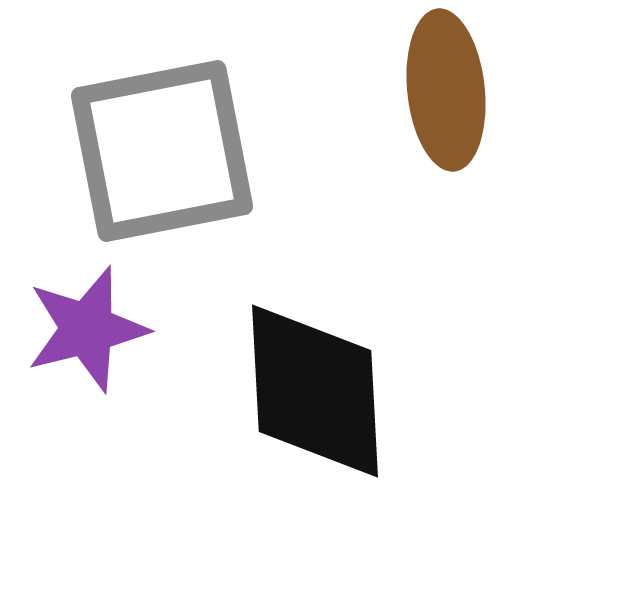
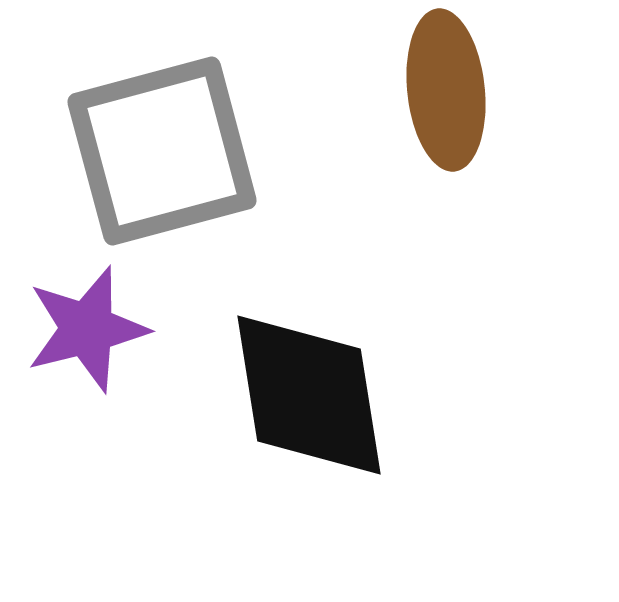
gray square: rotated 4 degrees counterclockwise
black diamond: moved 6 px left, 4 px down; rotated 6 degrees counterclockwise
